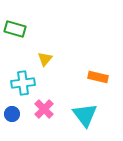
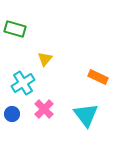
orange rectangle: rotated 12 degrees clockwise
cyan cross: rotated 25 degrees counterclockwise
cyan triangle: moved 1 px right
